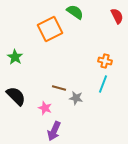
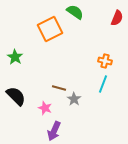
red semicircle: moved 2 px down; rotated 49 degrees clockwise
gray star: moved 2 px left, 1 px down; rotated 24 degrees clockwise
